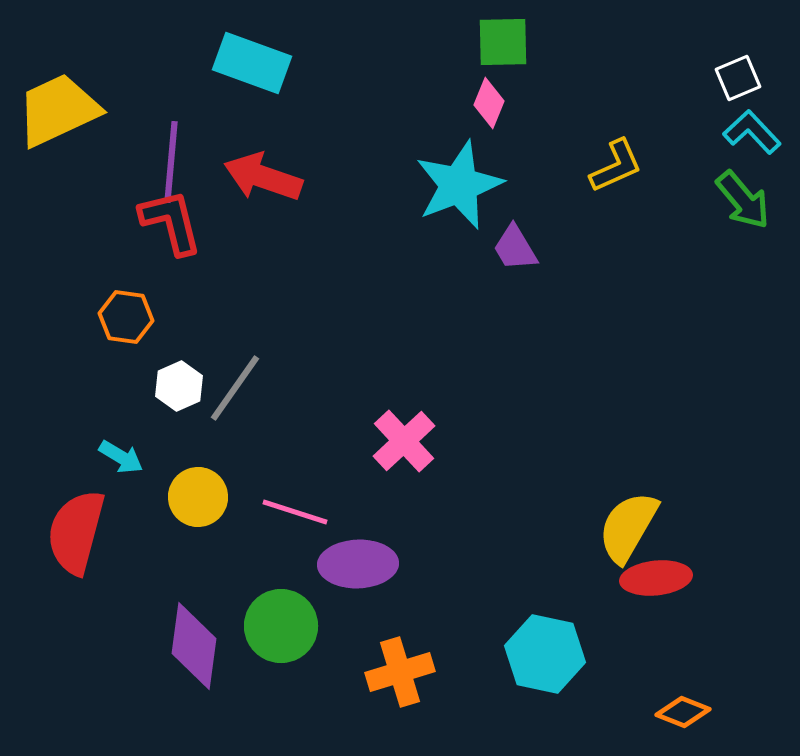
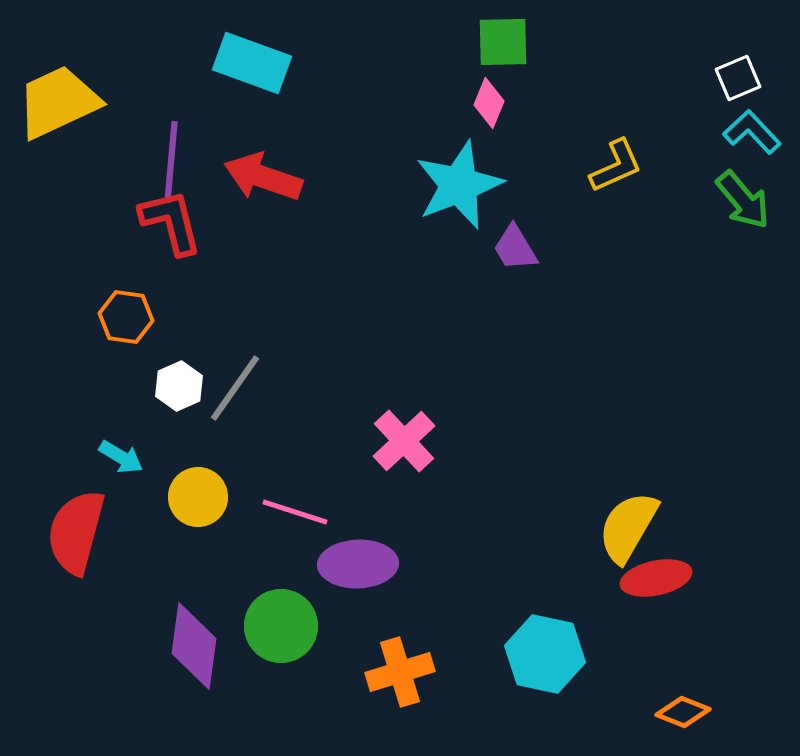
yellow trapezoid: moved 8 px up
red ellipse: rotated 6 degrees counterclockwise
